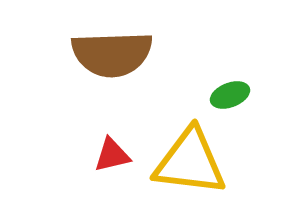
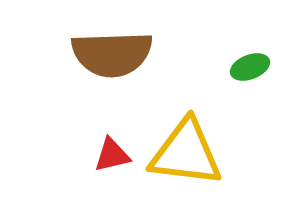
green ellipse: moved 20 px right, 28 px up
yellow triangle: moved 4 px left, 9 px up
